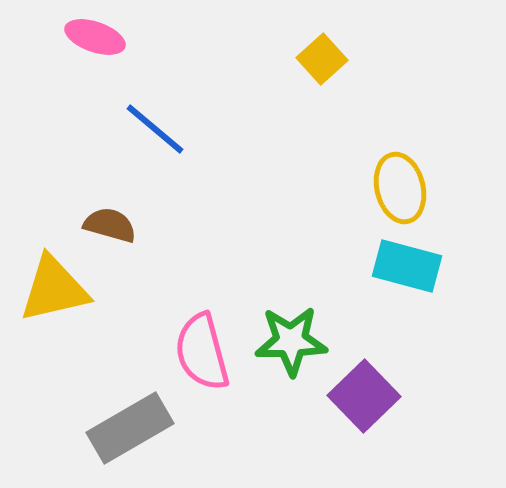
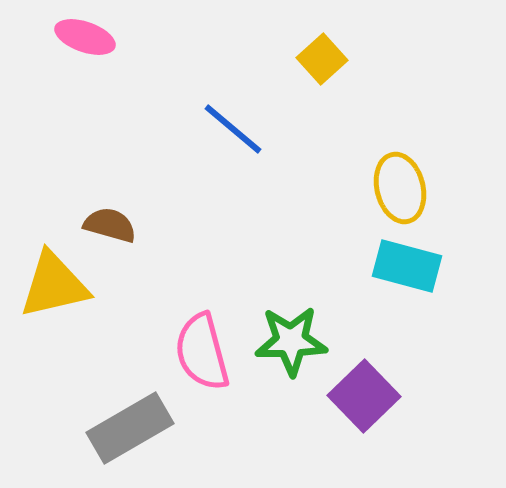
pink ellipse: moved 10 px left
blue line: moved 78 px right
yellow triangle: moved 4 px up
